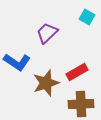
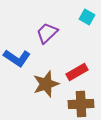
blue L-shape: moved 4 px up
brown star: moved 1 px down
